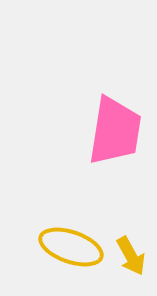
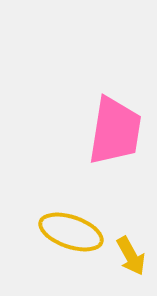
yellow ellipse: moved 15 px up
